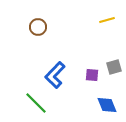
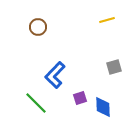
purple square: moved 12 px left, 23 px down; rotated 24 degrees counterclockwise
blue diamond: moved 4 px left, 2 px down; rotated 20 degrees clockwise
